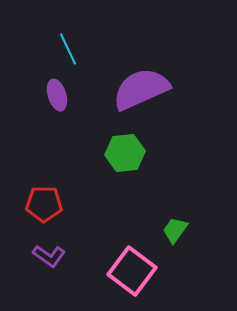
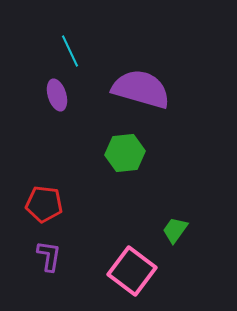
cyan line: moved 2 px right, 2 px down
purple semicircle: rotated 40 degrees clockwise
red pentagon: rotated 6 degrees clockwise
purple L-shape: rotated 116 degrees counterclockwise
